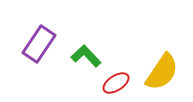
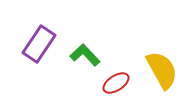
green L-shape: moved 1 px left, 1 px up
yellow semicircle: moved 2 px up; rotated 63 degrees counterclockwise
